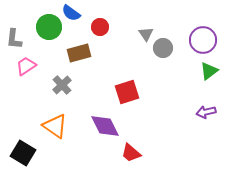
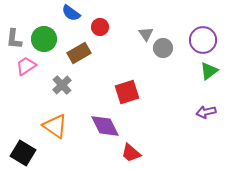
green circle: moved 5 px left, 12 px down
brown rectangle: rotated 15 degrees counterclockwise
